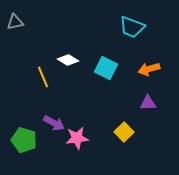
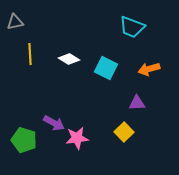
white diamond: moved 1 px right, 1 px up
yellow line: moved 13 px left, 23 px up; rotated 20 degrees clockwise
purple triangle: moved 11 px left
